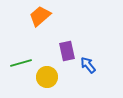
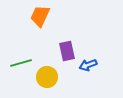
orange trapezoid: rotated 25 degrees counterclockwise
blue arrow: rotated 72 degrees counterclockwise
